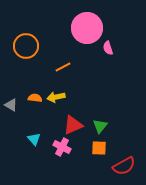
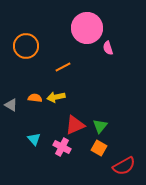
red triangle: moved 2 px right
orange square: rotated 28 degrees clockwise
